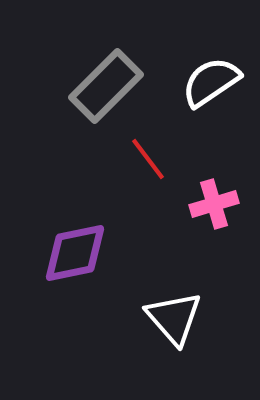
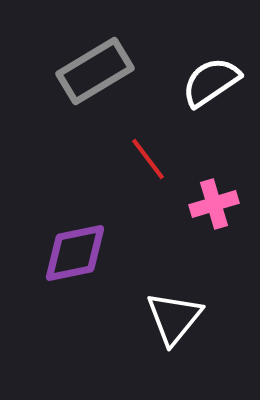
gray rectangle: moved 11 px left, 15 px up; rotated 14 degrees clockwise
white triangle: rotated 20 degrees clockwise
